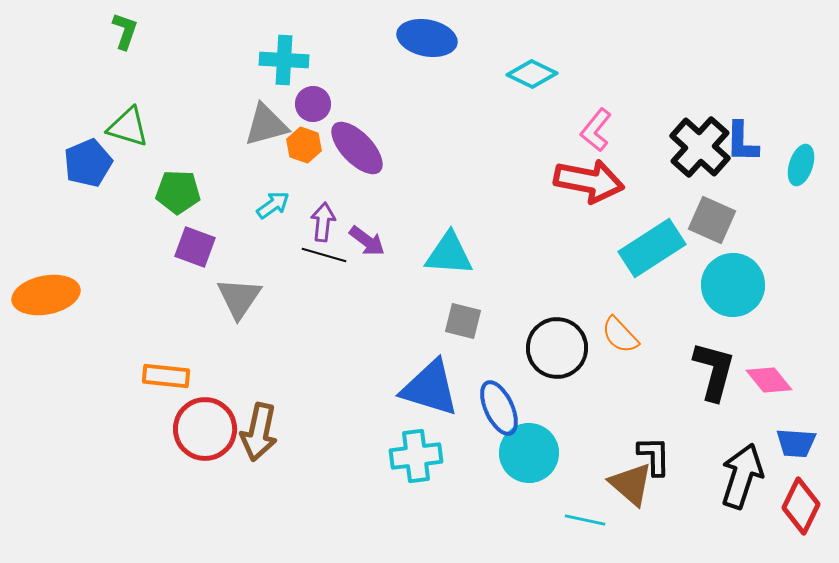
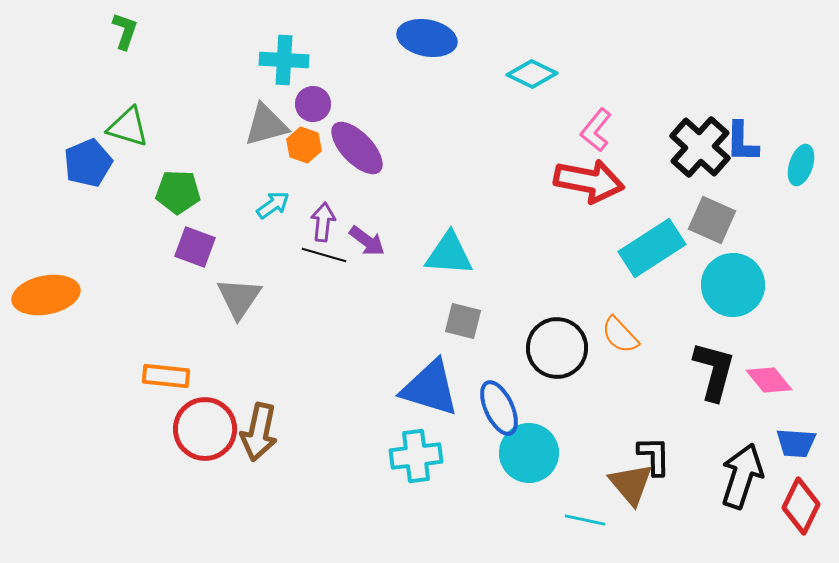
brown triangle at (631, 484): rotated 9 degrees clockwise
